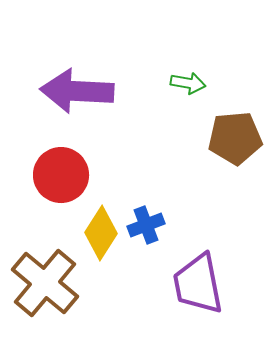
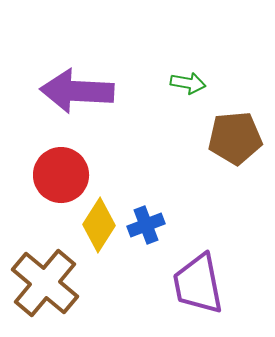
yellow diamond: moved 2 px left, 8 px up
